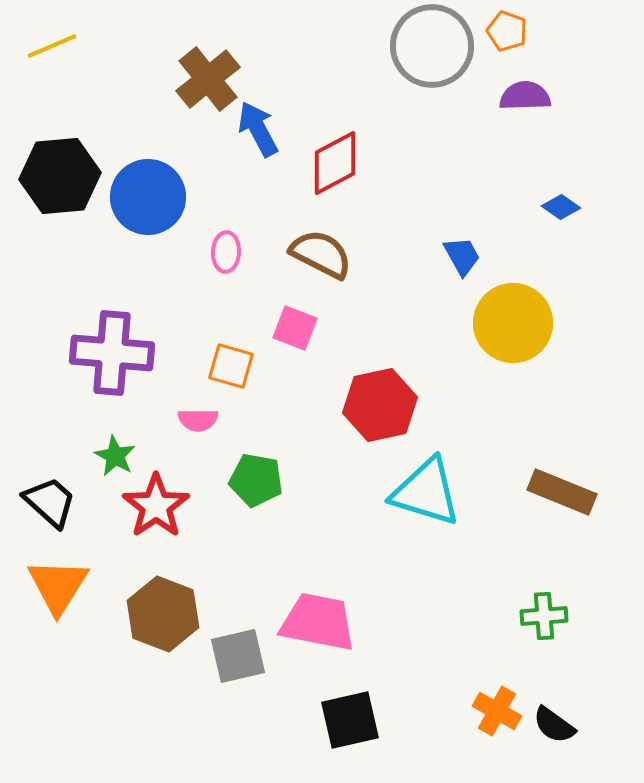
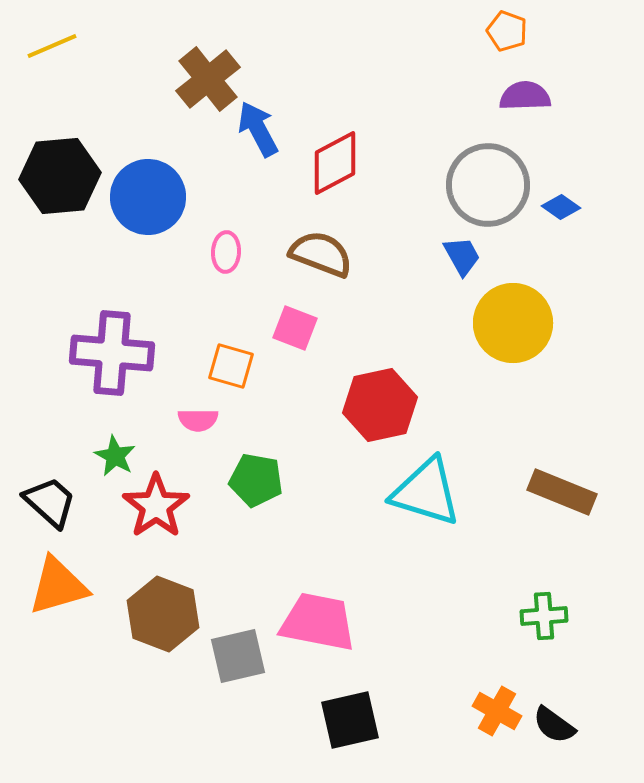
gray circle: moved 56 px right, 139 px down
brown semicircle: rotated 6 degrees counterclockwise
orange triangle: rotated 42 degrees clockwise
